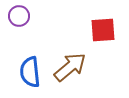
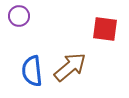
red square: moved 2 px right, 1 px up; rotated 12 degrees clockwise
blue semicircle: moved 2 px right, 1 px up
